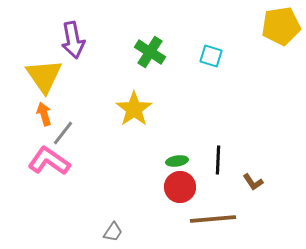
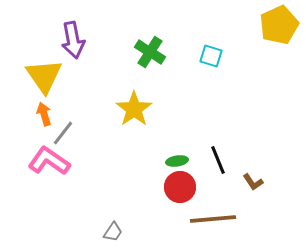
yellow pentagon: moved 2 px left, 1 px up; rotated 15 degrees counterclockwise
black line: rotated 24 degrees counterclockwise
